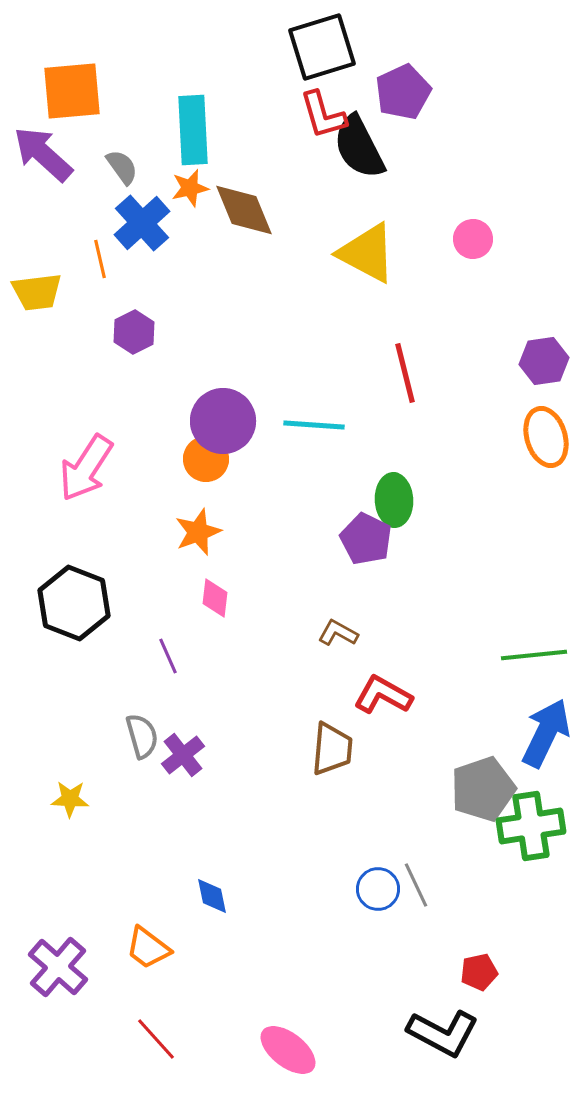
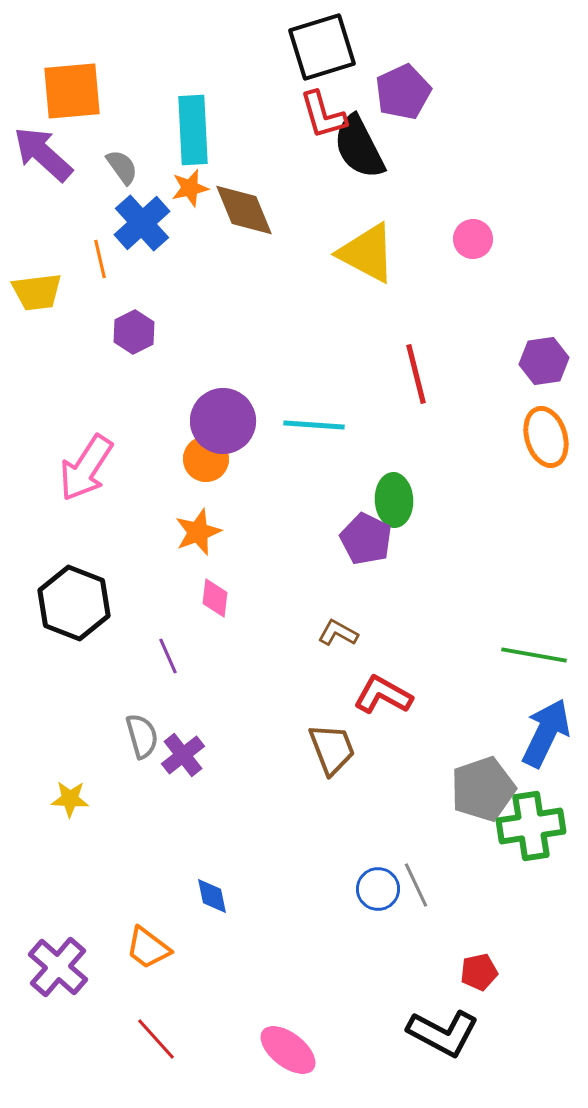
red line at (405, 373): moved 11 px right, 1 px down
green line at (534, 655): rotated 16 degrees clockwise
brown trapezoid at (332, 749): rotated 26 degrees counterclockwise
